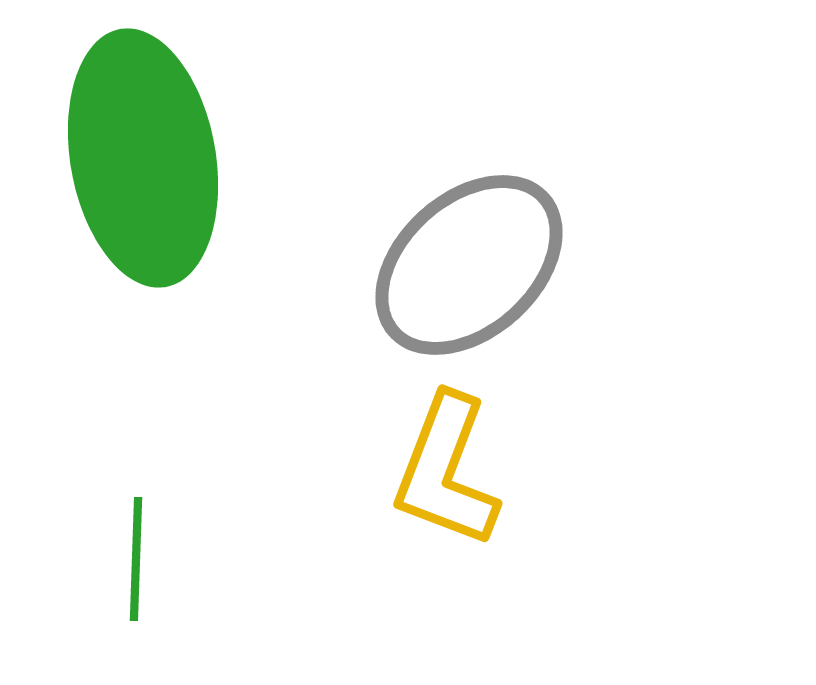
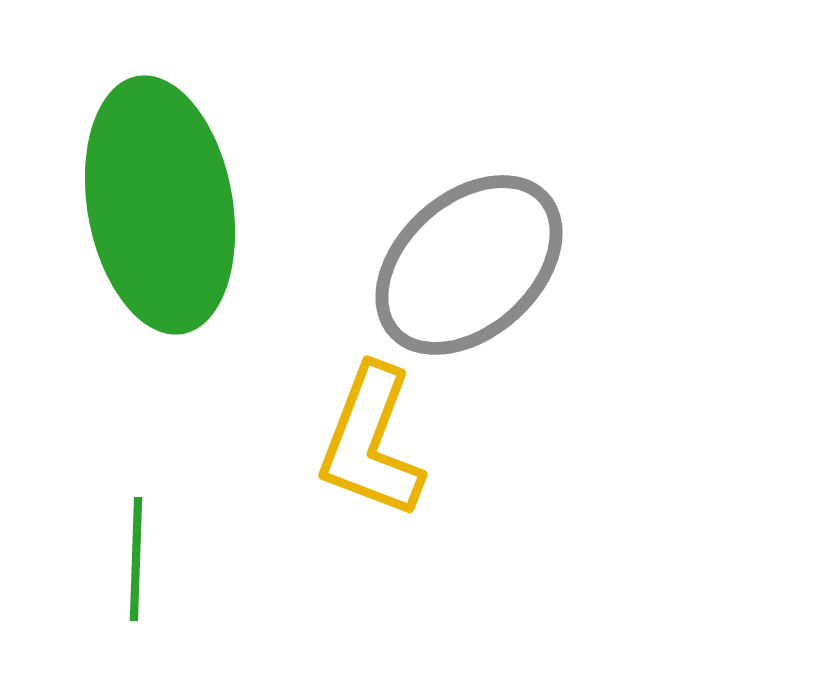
green ellipse: moved 17 px right, 47 px down
yellow L-shape: moved 75 px left, 29 px up
